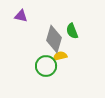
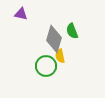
purple triangle: moved 2 px up
yellow semicircle: rotated 88 degrees counterclockwise
